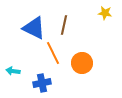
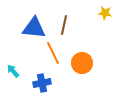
blue triangle: rotated 20 degrees counterclockwise
cyan arrow: rotated 40 degrees clockwise
